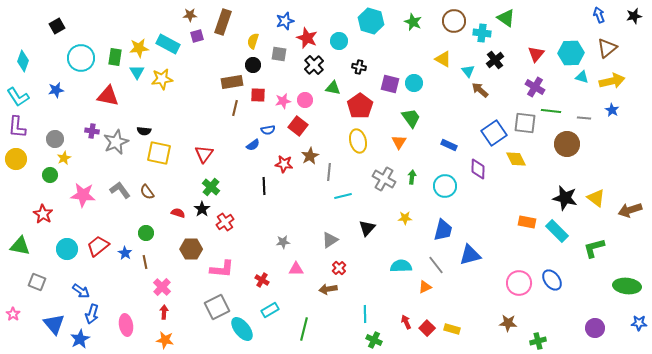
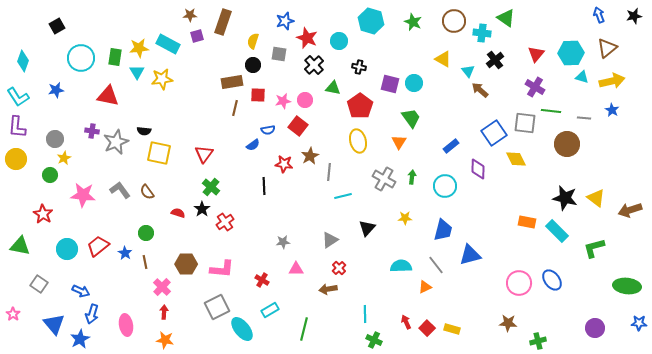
blue rectangle at (449, 145): moved 2 px right, 1 px down; rotated 63 degrees counterclockwise
brown hexagon at (191, 249): moved 5 px left, 15 px down
gray square at (37, 282): moved 2 px right, 2 px down; rotated 12 degrees clockwise
blue arrow at (81, 291): rotated 12 degrees counterclockwise
